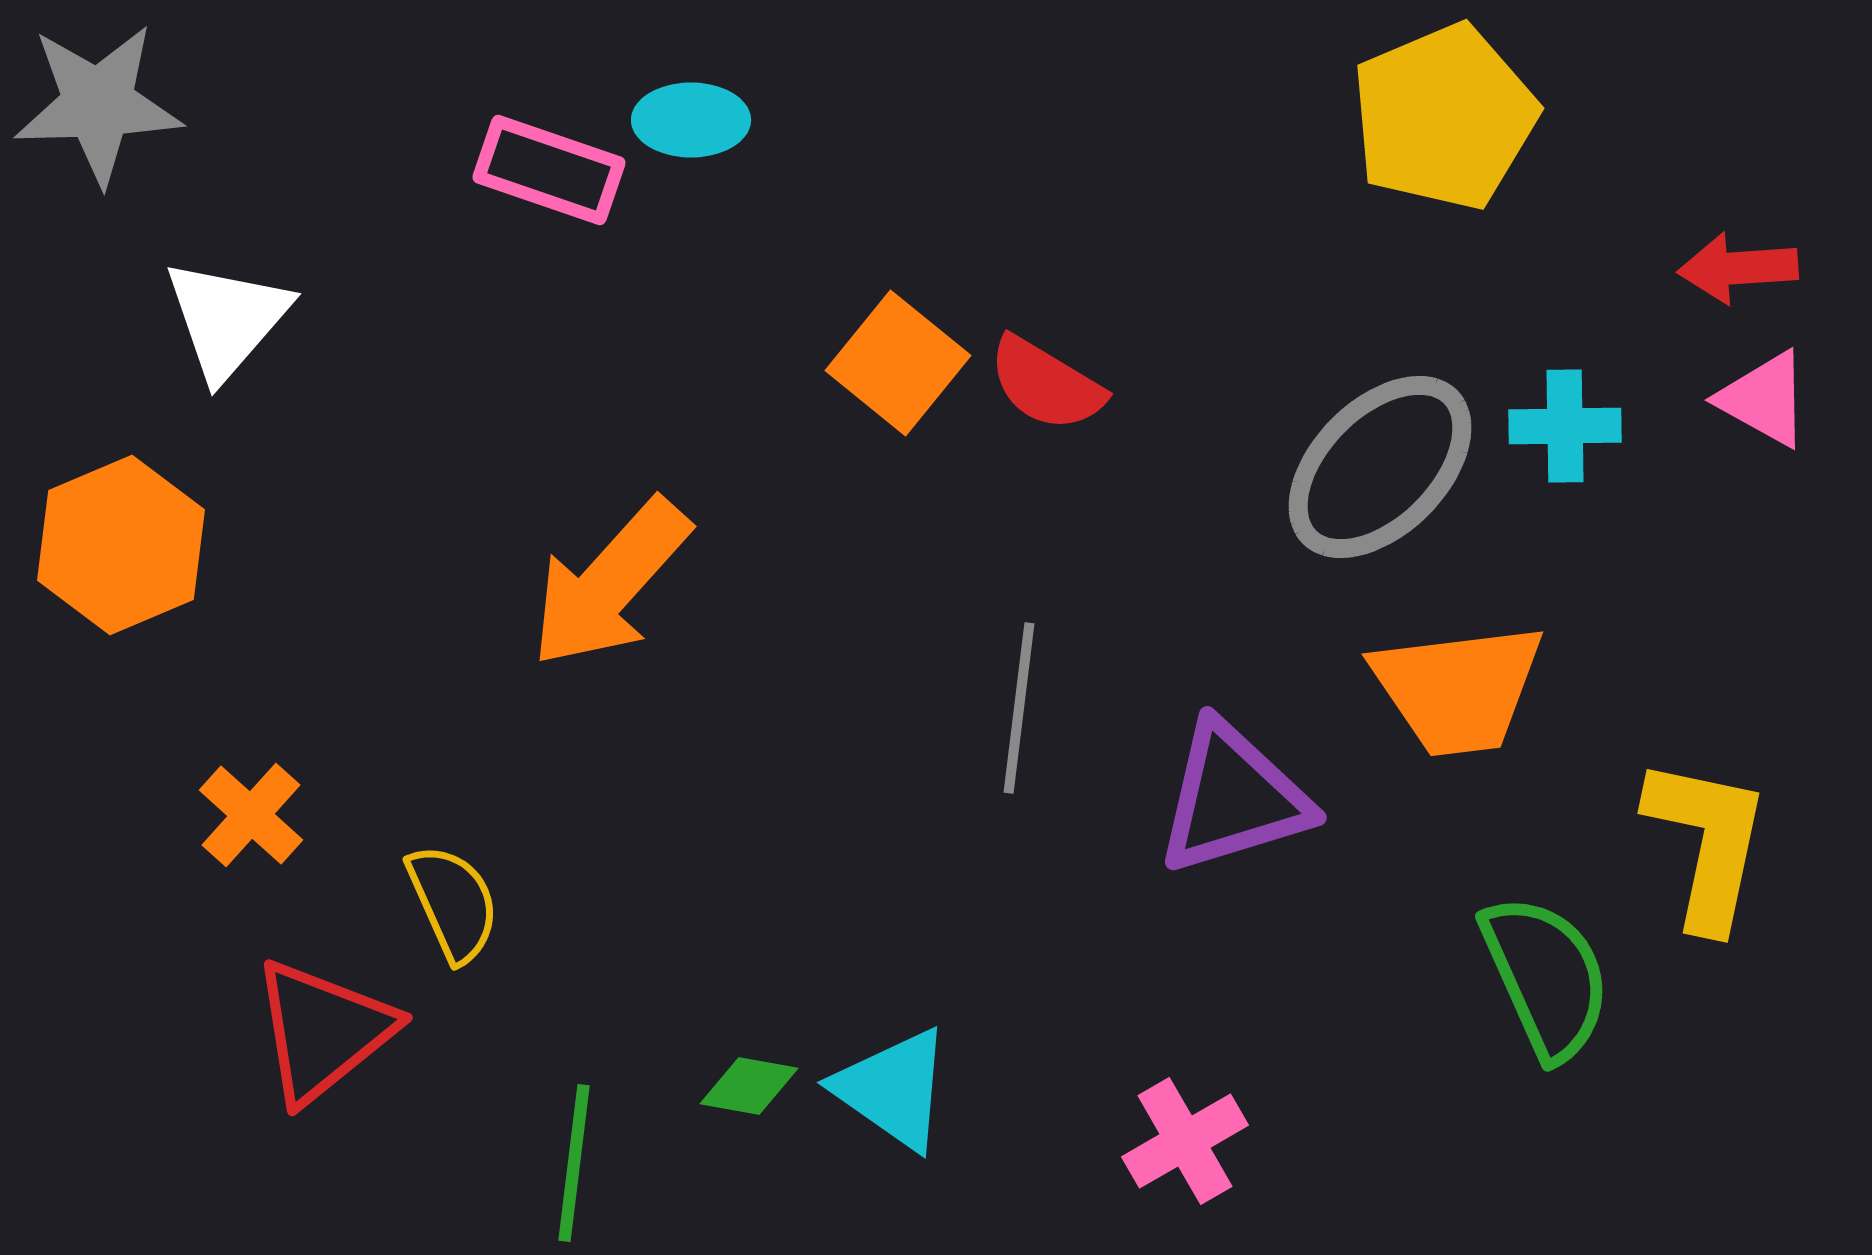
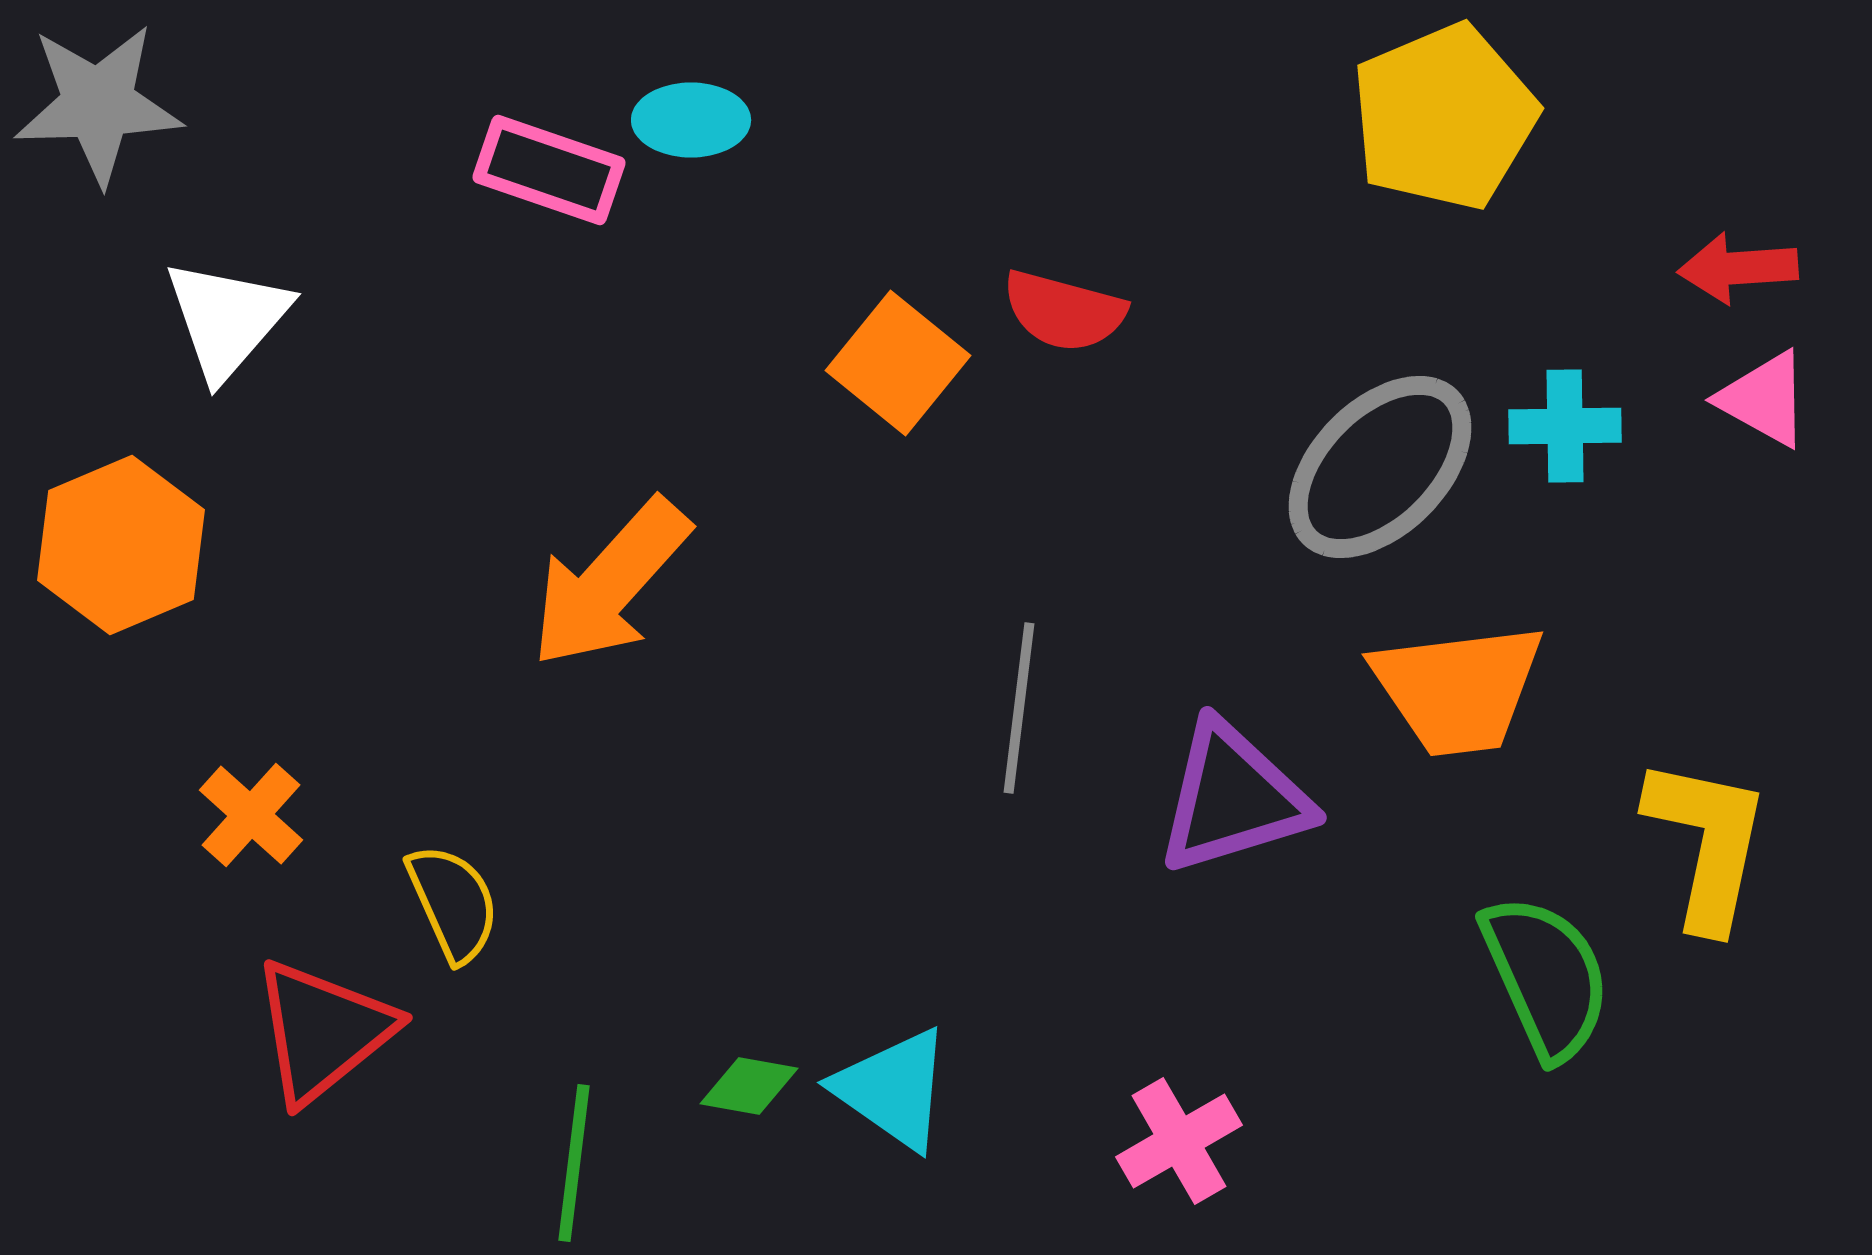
red semicircle: moved 18 px right, 73 px up; rotated 16 degrees counterclockwise
pink cross: moved 6 px left
